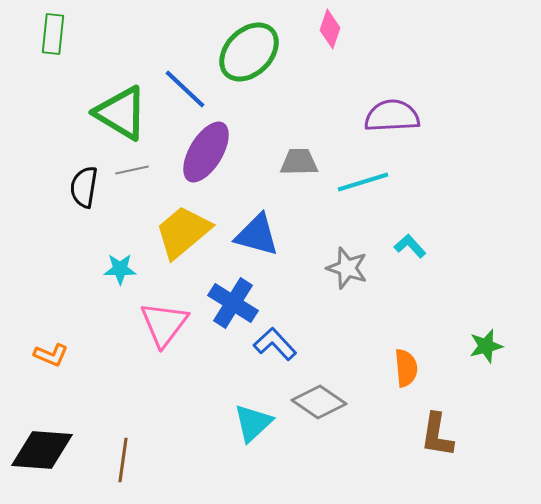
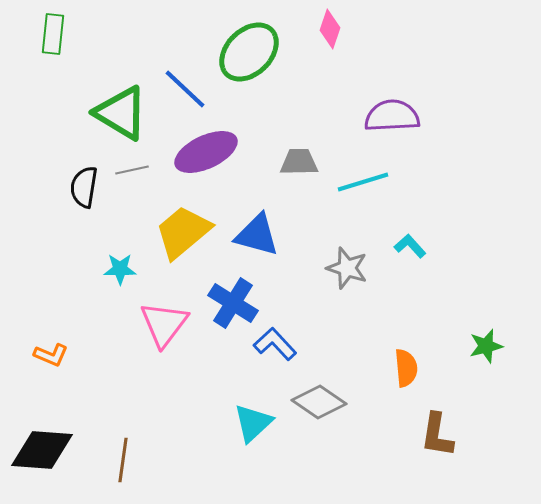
purple ellipse: rotated 34 degrees clockwise
